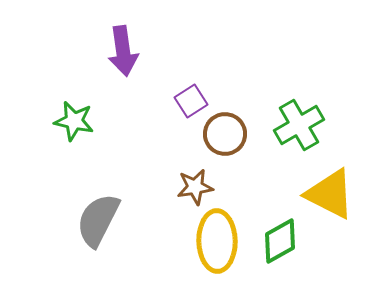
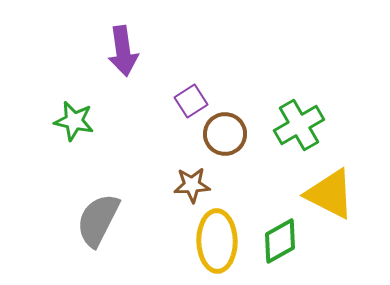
brown star: moved 3 px left, 2 px up; rotated 6 degrees clockwise
